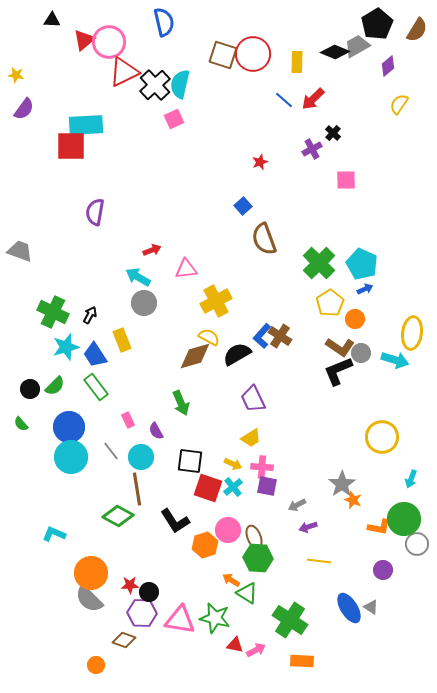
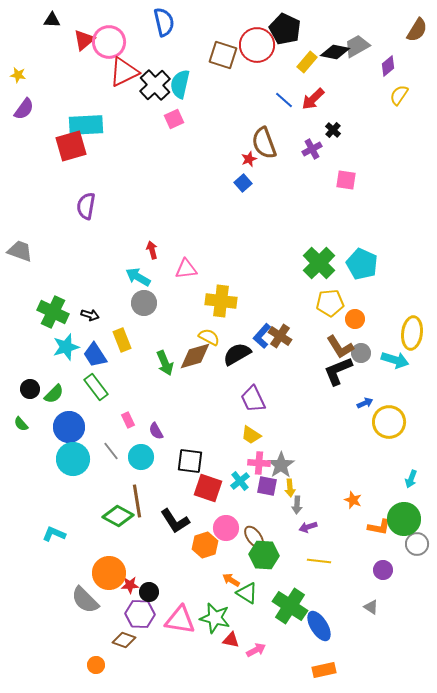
black pentagon at (377, 24): moved 92 px left, 5 px down; rotated 16 degrees counterclockwise
black diamond at (335, 52): rotated 12 degrees counterclockwise
red circle at (253, 54): moved 4 px right, 9 px up
yellow rectangle at (297, 62): moved 10 px right; rotated 40 degrees clockwise
yellow star at (16, 75): moved 2 px right
yellow semicircle at (399, 104): moved 9 px up
black cross at (333, 133): moved 3 px up
red square at (71, 146): rotated 16 degrees counterclockwise
red star at (260, 162): moved 11 px left, 3 px up
pink square at (346, 180): rotated 10 degrees clockwise
blue square at (243, 206): moved 23 px up
purple semicircle at (95, 212): moved 9 px left, 6 px up
brown semicircle at (264, 239): moved 96 px up
red arrow at (152, 250): rotated 84 degrees counterclockwise
blue arrow at (365, 289): moved 114 px down
yellow cross at (216, 301): moved 5 px right; rotated 36 degrees clockwise
yellow pentagon at (330, 303): rotated 28 degrees clockwise
black arrow at (90, 315): rotated 78 degrees clockwise
brown L-shape at (340, 347): rotated 24 degrees clockwise
green semicircle at (55, 386): moved 1 px left, 8 px down
green arrow at (181, 403): moved 16 px left, 40 px up
yellow circle at (382, 437): moved 7 px right, 15 px up
yellow trapezoid at (251, 438): moved 3 px up; rotated 65 degrees clockwise
cyan circle at (71, 457): moved 2 px right, 2 px down
yellow arrow at (233, 464): moved 57 px right, 24 px down; rotated 60 degrees clockwise
pink cross at (262, 467): moved 3 px left, 4 px up
gray star at (342, 484): moved 61 px left, 19 px up
cyan cross at (233, 487): moved 7 px right, 6 px up
brown line at (137, 489): moved 12 px down
gray arrow at (297, 505): rotated 60 degrees counterclockwise
pink circle at (228, 530): moved 2 px left, 2 px up
brown ellipse at (254, 537): rotated 15 degrees counterclockwise
green hexagon at (258, 558): moved 6 px right, 3 px up
orange circle at (91, 573): moved 18 px right
gray semicircle at (89, 599): moved 4 px left, 1 px down
blue ellipse at (349, 608): moved 30 px left, 18 px down
purple hexagon at (142, 613): moved 2 px left, 1 px down
green cross at (290, 620): moved 14 px up
red triangle at (235, 645): moved 4 px left, 5 px up
orange rectangle at (302, 661): moved 22 px right, 9 px down; rotated 15 degrees counterclockwise
